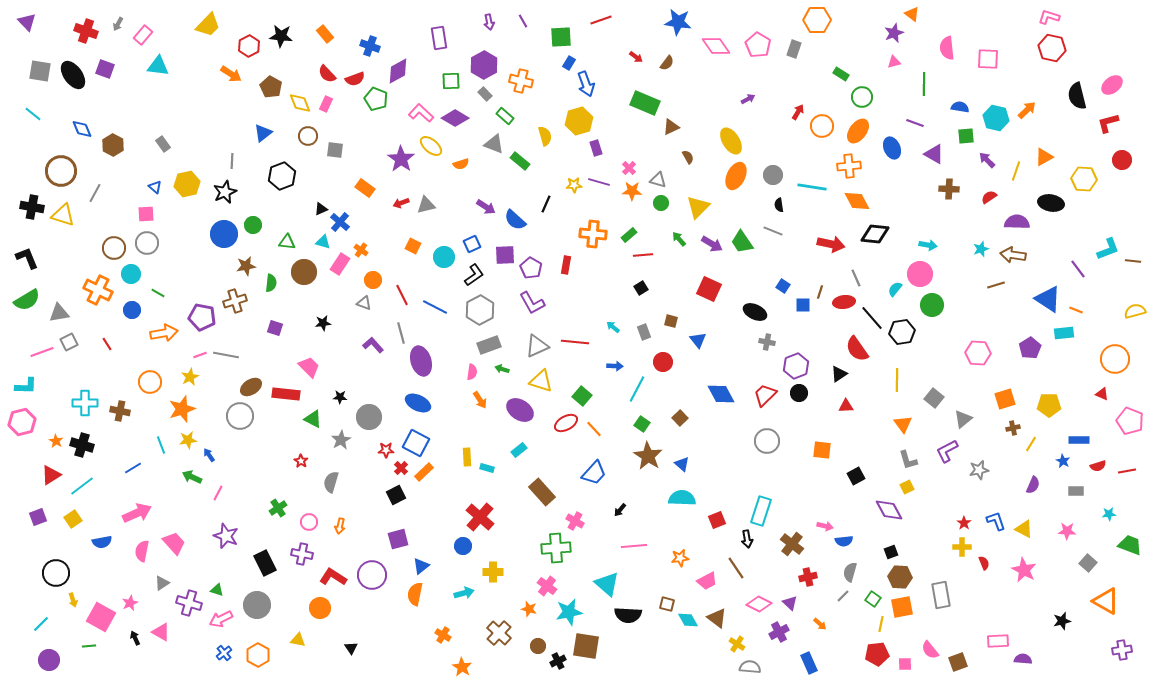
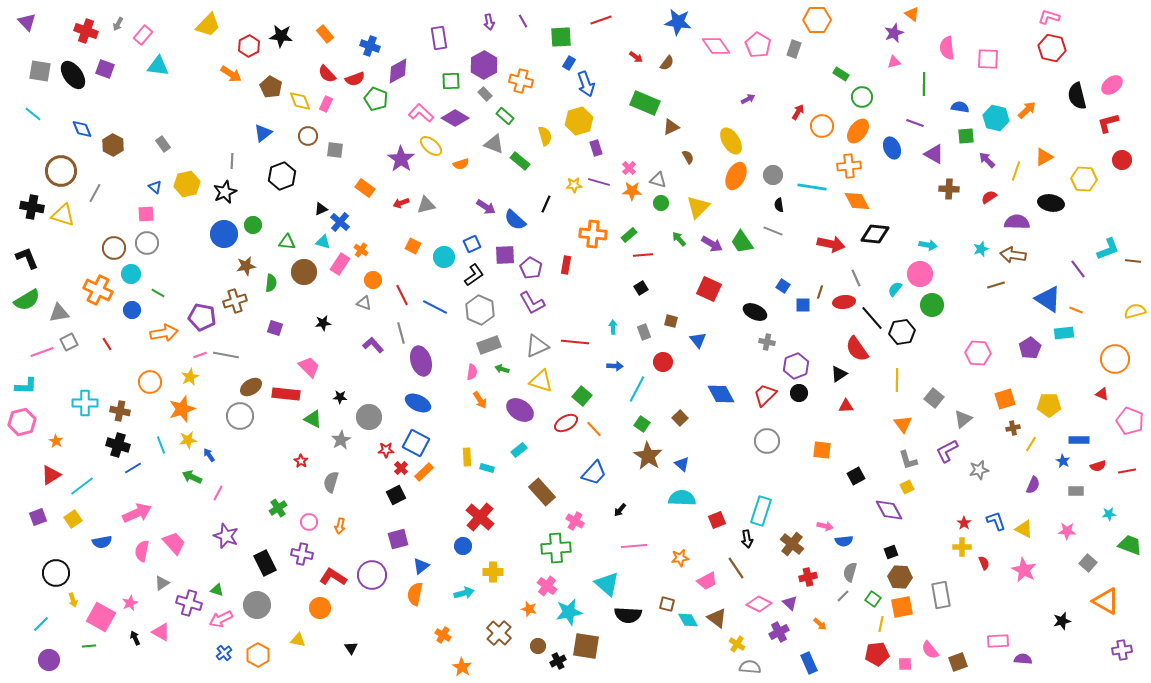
yellow diamond at (300, 103): moved 2 px up
gray hexagon at (480, 310): rotated 8 degrees counterclockwise
cyan arrow at (613, 327): rotated 48 degrees clockwise
black cross at (82, 445): moved 36 px right
